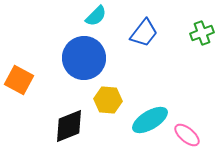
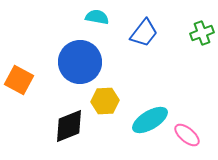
cyan semicircle: moved 1 px right, 1 px down; rotated 125 degrees counterclockwise
blue circle: moved 4 px left, 4 px down
yellow hexagon: moved 3 px left, 1 px down; rotated 8 degrees counterclockwise
